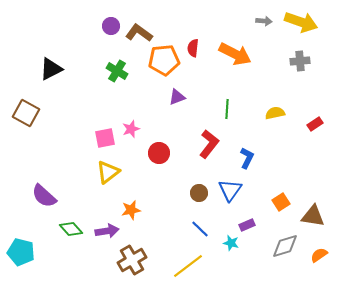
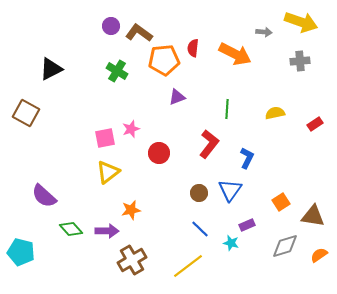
gray arrow: moved 11 px down
purple arrow: rotated 10 degrees clockwise
